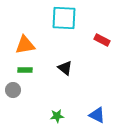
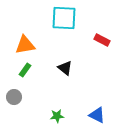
green rectangle: rotated 56 degrees counterclockwise
gray circle: moved 1 px right, 7 px down
